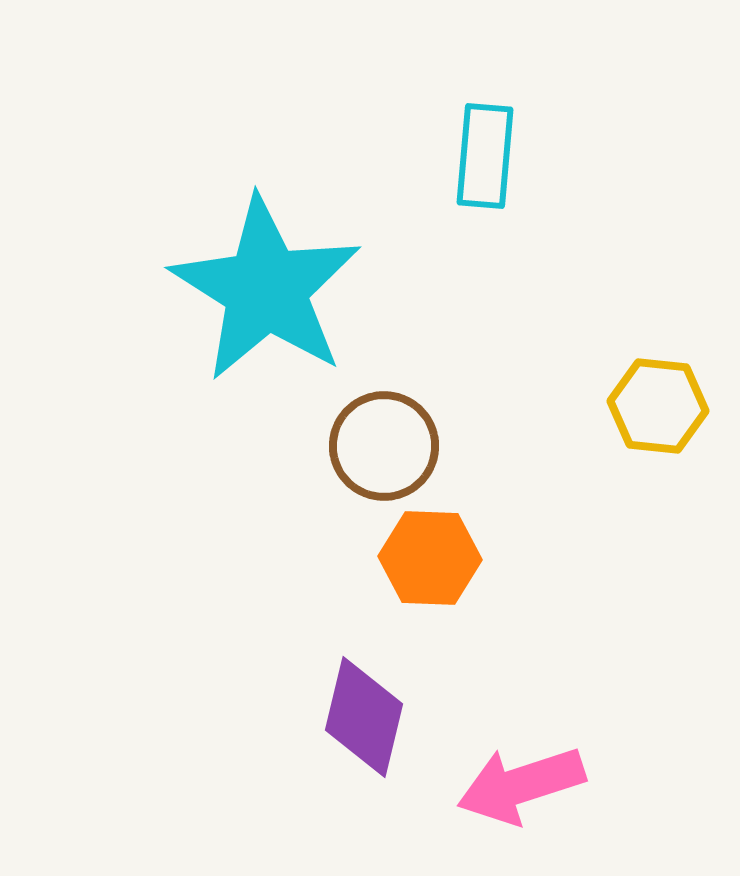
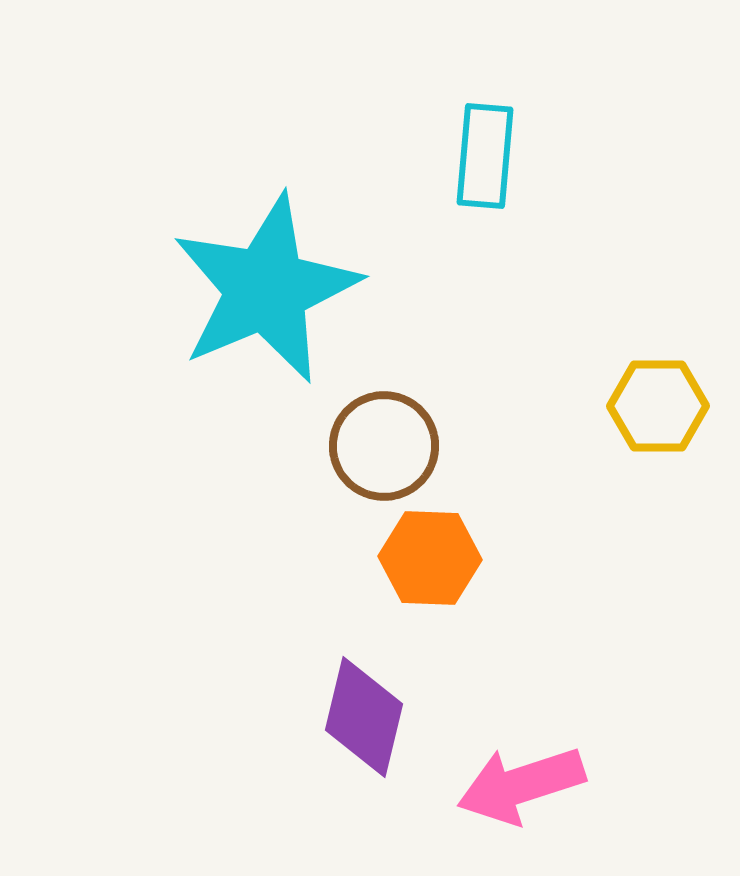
cyan star: rotated 17 degrees clockwise
yellow hexagon: rotated 6 degrees counterclockwise
